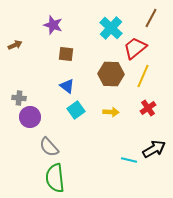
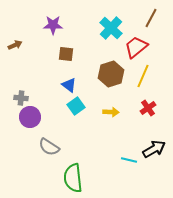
purple star: rotated 18 degrees counterclockwise
red trapezoid: moved 1 px right, 1 px up
brown hexagon: rotated 20 degrees counterclockwise
blue triangle: moved 2 px right, 1 px up
gray cross: moved 2 px right
cyan square: moved 4 px up
gray semicircle: rotated 15 degrees counterclockwise
green semicircle: moved 18 px right
